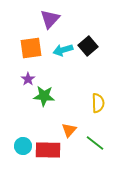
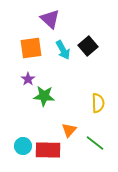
purple triangle: rotated 30 degrees counterclockwise
cyan arrow: rotated 102 degrees counterclockwise
